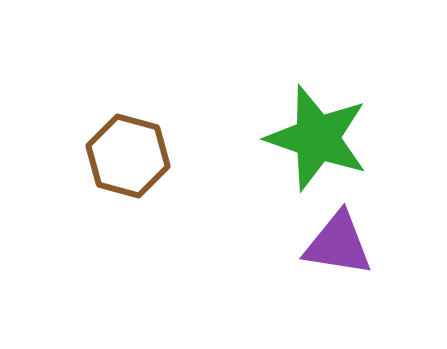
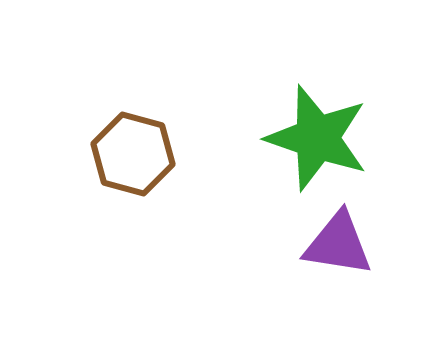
brown hexagon: moved 5 px right, 2 px up
